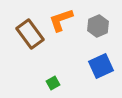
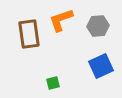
gray hexagon: rotated 20 degrees clockwise
brown rectangle: moved 1 px left; rotated 28 degrees clockwise
green square: rotated 16 degrees clockwise
